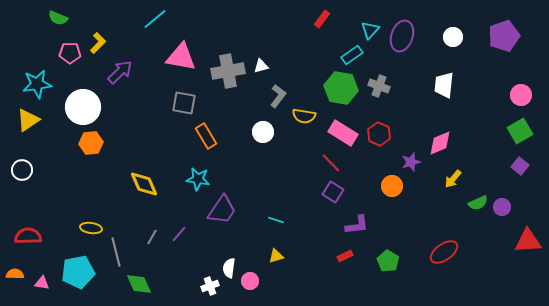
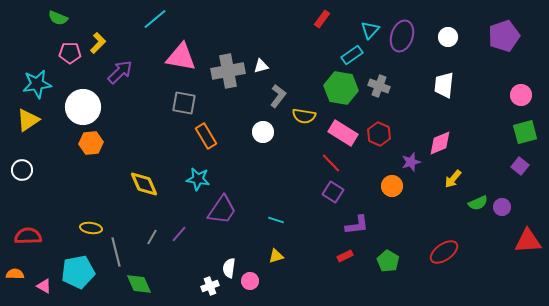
white circle at (453, 37): moved 5 px left
green square at (520, 131): moved 5 px right, 1 px down; rotated 15 degrees clockwise
pink triangle at (42, 283): moved 2 px right, 3 px down; rotated 21 degrees clockwise
